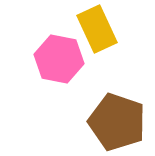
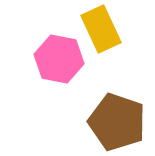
yellow rectangle: moved 4 px right
